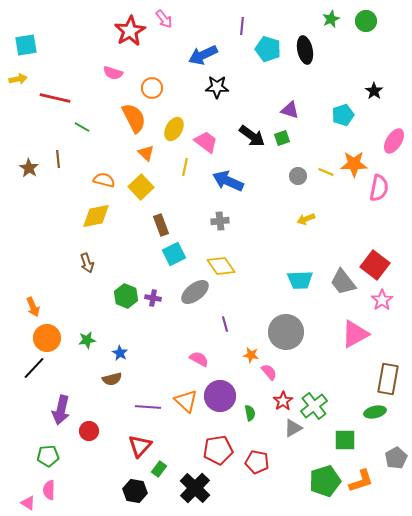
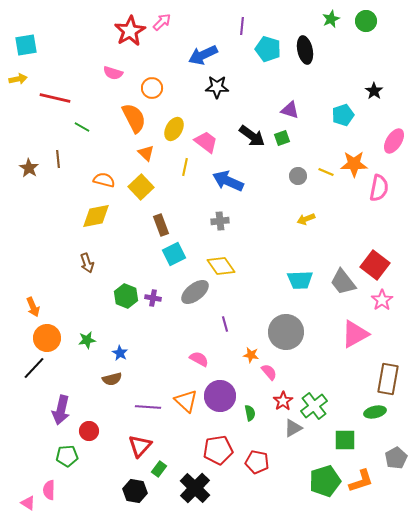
pink arrow at (164, 19): moved 2 px left, 3 px down; rotated 96 degrees counterclockwise
green pentagon at (48, 456): moved 19 px right
